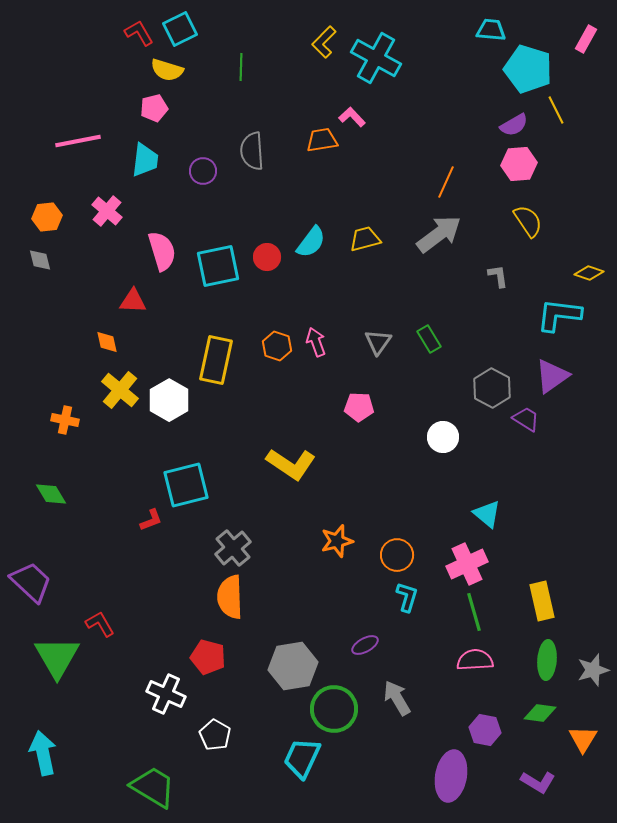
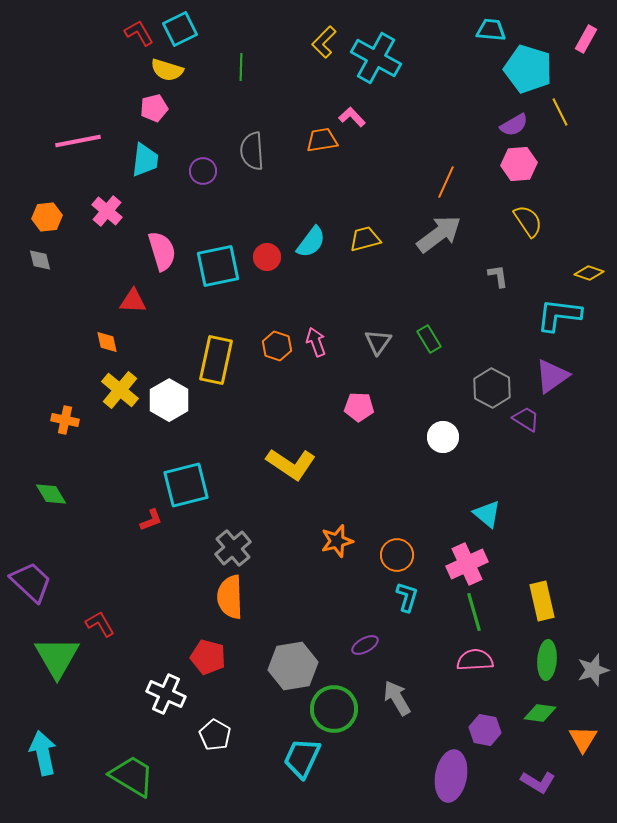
yellow line at (556, 110): moved 4 px right, 2 px down
green trapezoid at (153, 787): moved 21 px left, 11 px up
